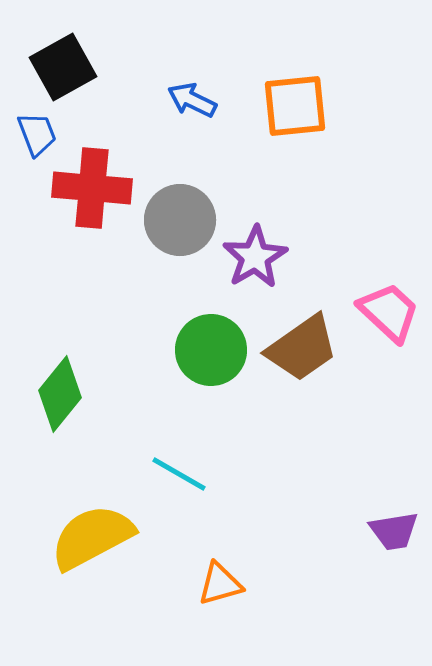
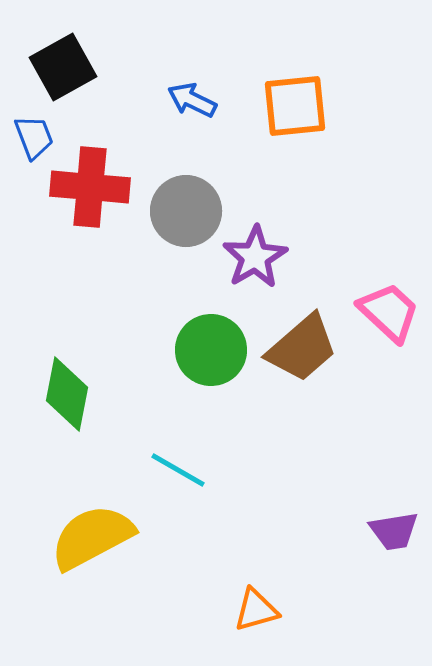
blue trapezoid: moved 3 px left, 3 px down
red cross: moved 2 px left, 1 px up
gray circle: moved 6 px right, 9 px up
brown trapezoid: rotated 6 degrees counterclockwise
green diamond: moved 7 px right; rotated 28 degrees counterclockwise
cyan line: moved 1 px left, 4 px up
orange triangle: moved 36 px right, 26 px down
